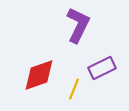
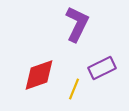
purple L-shape: moved 1 px left, 1 px up
